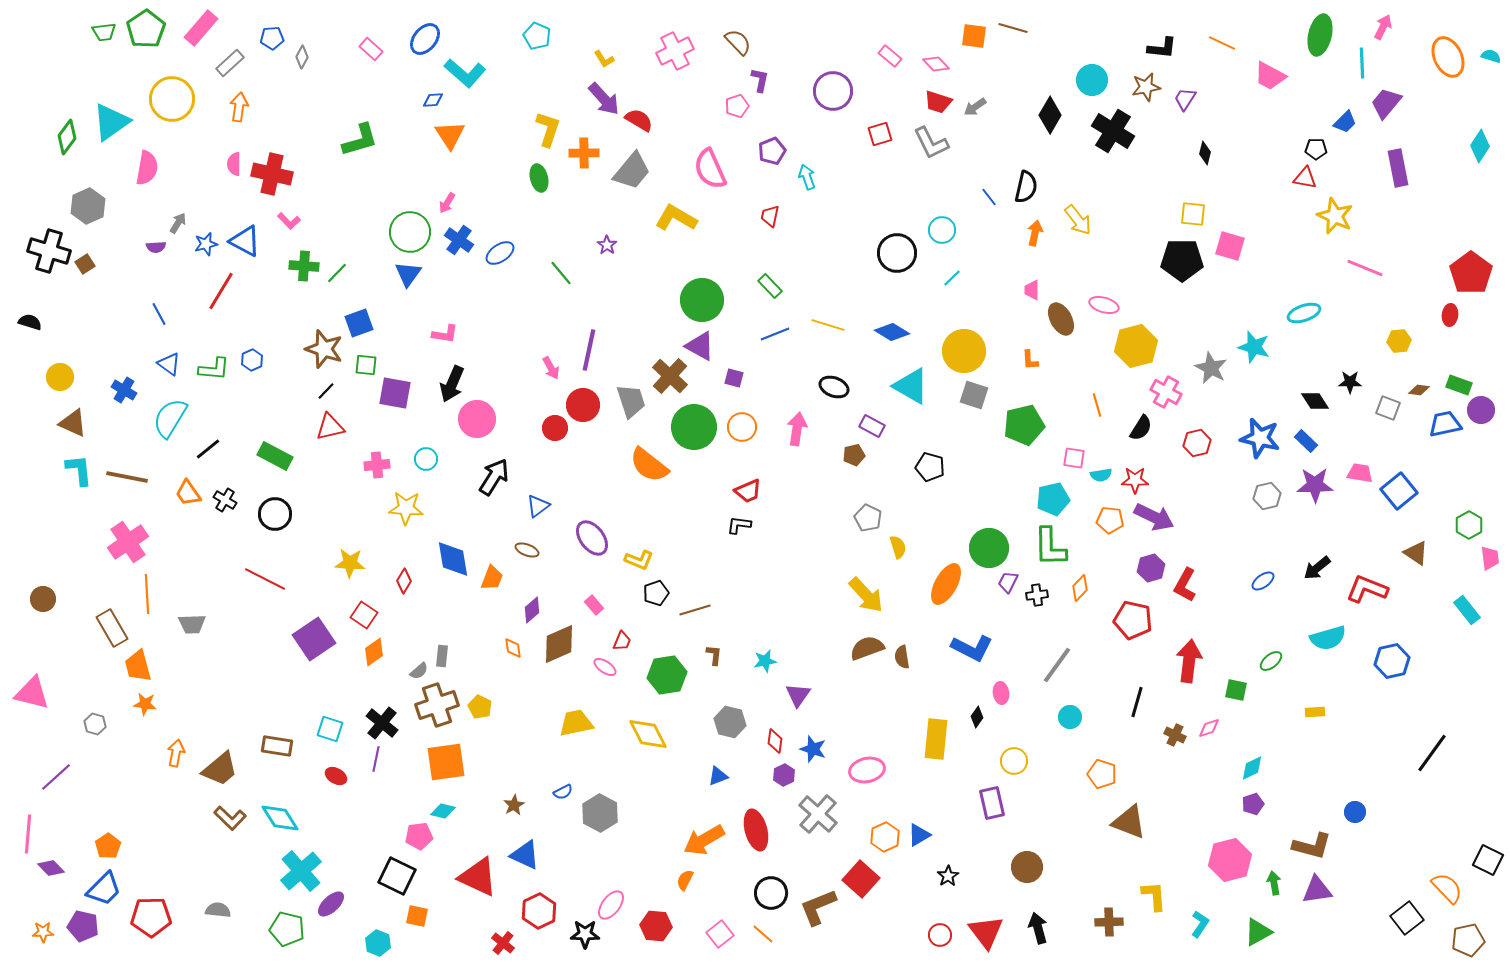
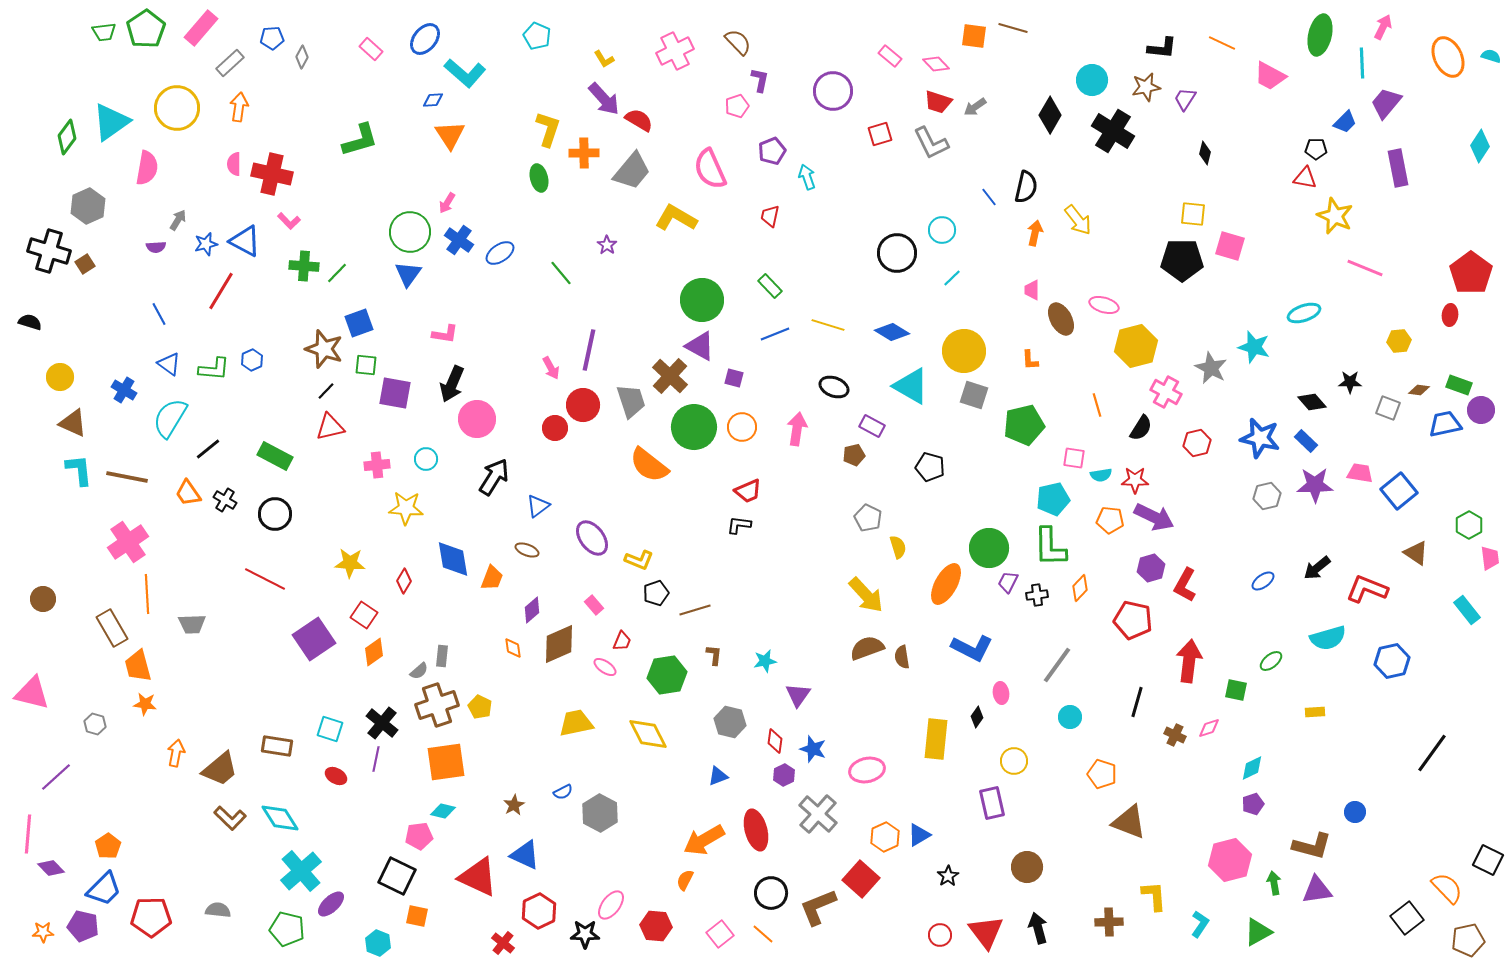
yellow circle at (172, 99): moved 5 px right, 9 px down
gray arrow at (178, 223): moved 3 px up
black diamond at (1315, 401): moved 3 px left, 1 px down; rotated 8 degrees counterclockwise
